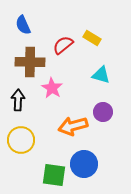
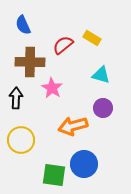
black arrow: moved 2 px left, 2 px up
purple circle: moved 4 px up
